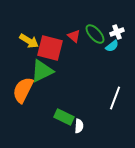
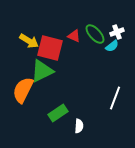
red triangle: rotated 16 degrees counterclockwise
green rectangle: moved 6 px left, 4 px up; rotated 60 degrees counterclockwise
